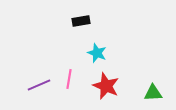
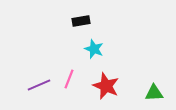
cyan star: moved 3 px left, 4 px up
pink line: rotated 12 degrees clockwise
green triangle: moved 1 px right
